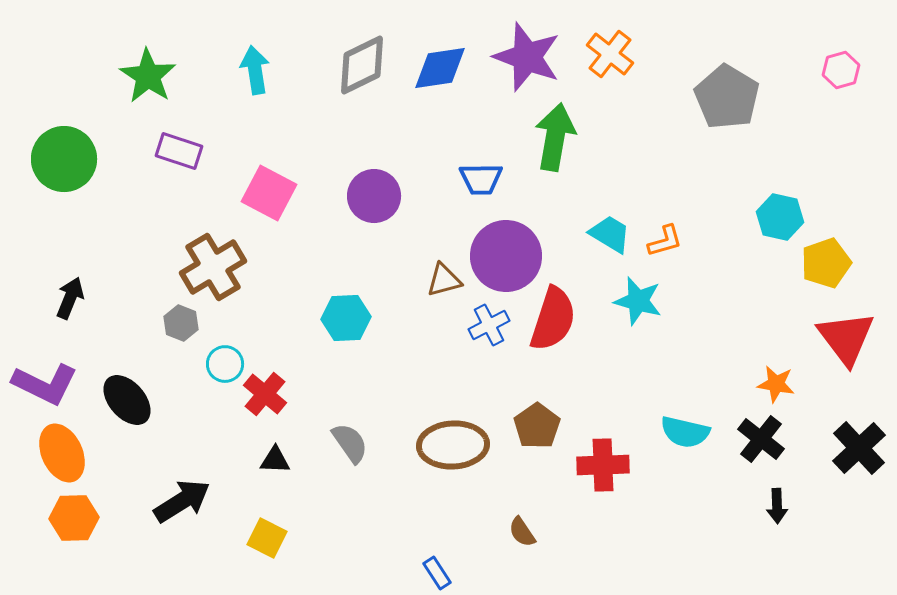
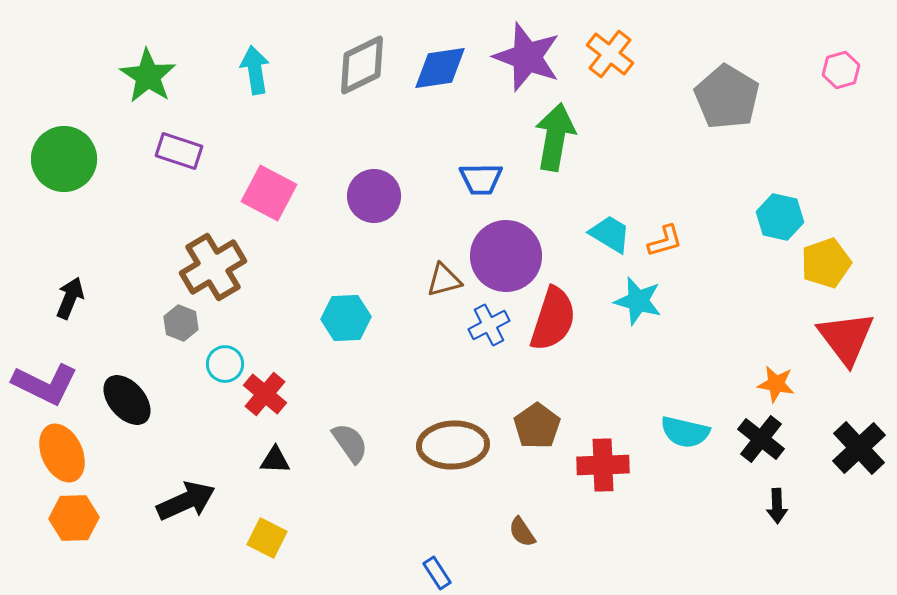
black arrow at (182, 501): moved 4 px right; rotated 8 degrees clockwise
